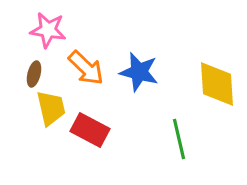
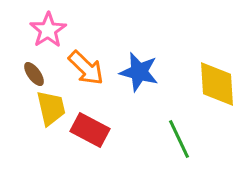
pink star: rotated 30 degrees clockwise
brown ellipse: rotated 50 degrees counterclockwise
green line: rotated 12 degrees counterclockwise
